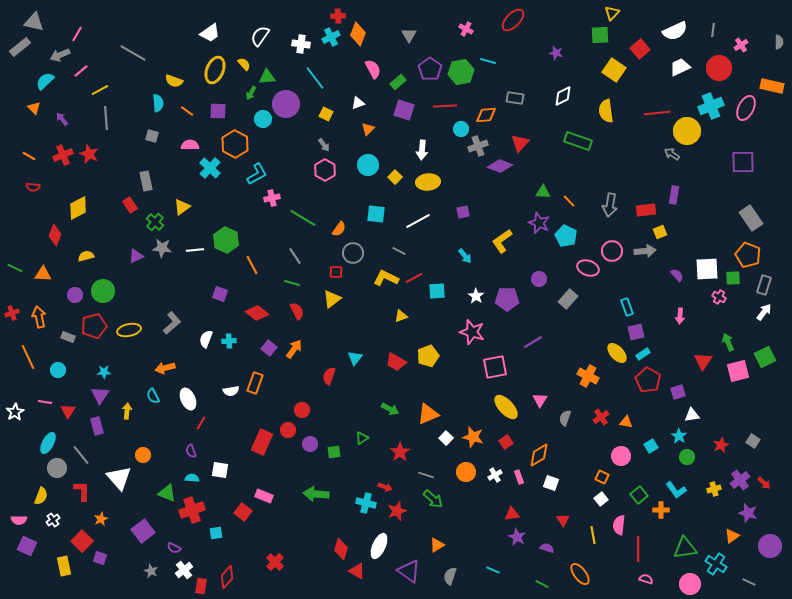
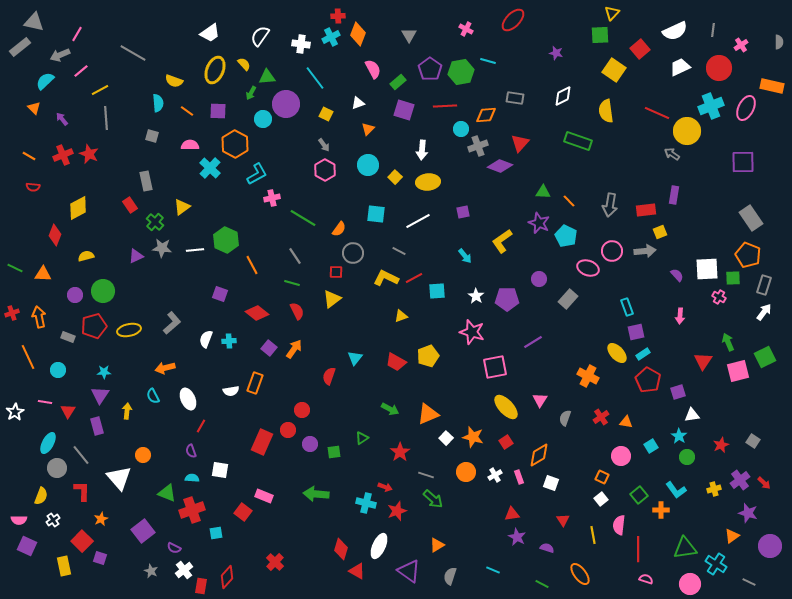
red line at (657, 113): rotated 30 degrees clockwise
red line at (201, 423): moved 3 px down
